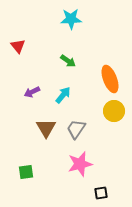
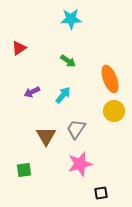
red triangle: moved 1 px right, 2 px down; rotated 35 degrees clockwise
brown triangle: moved 8 px down
green square: moved 2 px left, 2 px up
